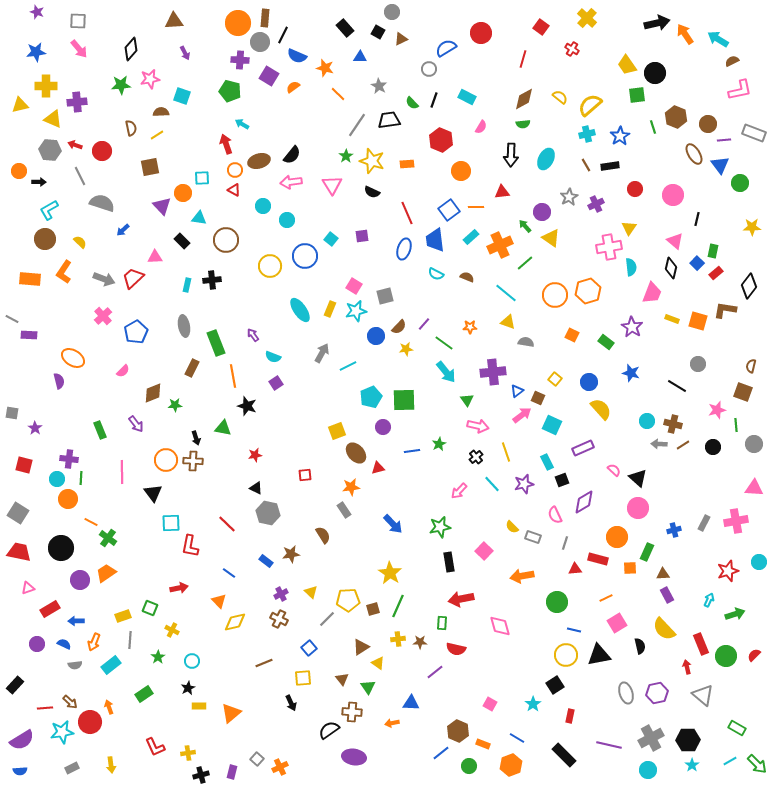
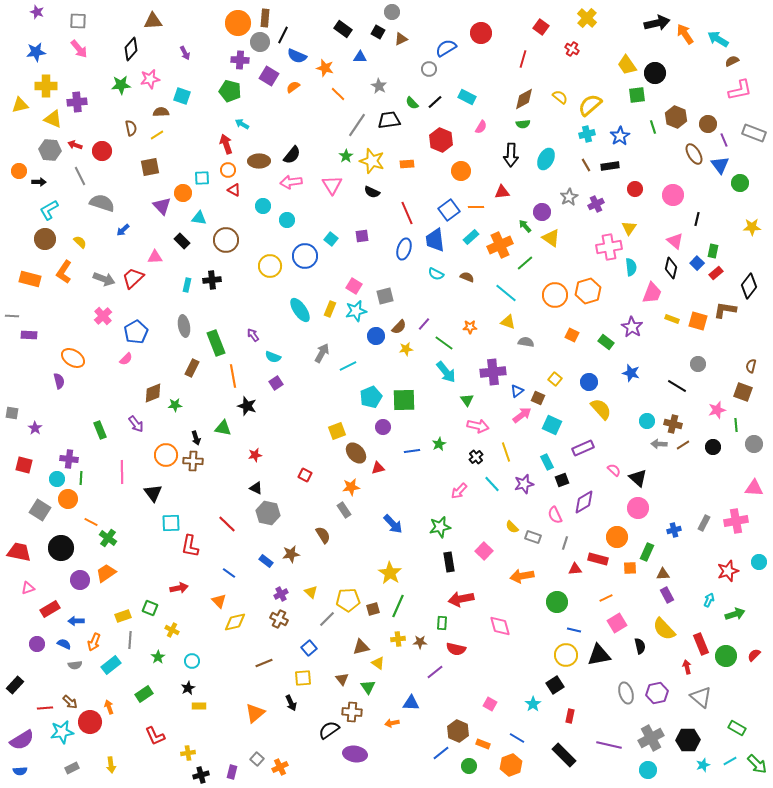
brown triangle at (174, 21): moved 21 px left
black rectangle at (345, 28): moved 2 px left, 1 px down; rotated 12 degrees counterclockwise
black line at (434, 100): moved 1 px right, 2 px down; rotated 28 degrees clockwise
purple line at (724, 140): rotated 72 degrees clockwise
brown ellipse at (259, 161): rotated 15 degrees clockwise
orange circle at (235, 170): moved 7 px left
orange rectangle at (30, 279): rotated 10 degrees clockwise
gray line at (12, 319): moved 3 px up; rotated 24 degrees counterclockwise
pink semicircle at (123, 371): moved 3 px right, 12 px up
orange circle at (166, 460): moved 5 px up
red square at (305, 475): rotated 32 degrees clockwise
gray square at (18, 513): moved 22 px right, 3 px up
brown triangle at (361, 647): rotated 18 degrees clockwise
gray triangle at (703, 695): moved 2 px left, 2 px down
orange triangle at (231, 713): moved 24 px right
red L-shape at (155, 747): moved 11 px up
purple ellipse at (354, 757): moved 1 px right, 3 px up
cyan star at (692, 765): moved 11 px right; rotated 16 degrees clockwise
